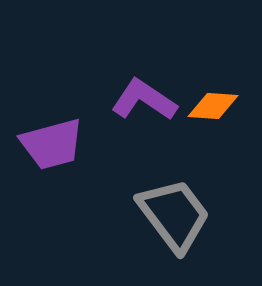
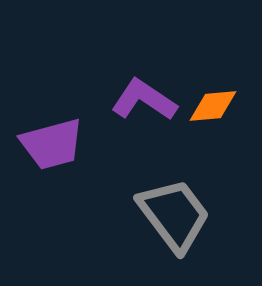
orange diamond: rotated 9 degrees counterclockwise
